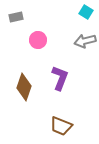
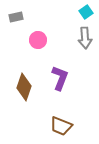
cyan square: rotated 24 degrees clockwise
gray arrow: moved 3 px up; rotated 80 degrees counterclockwise
